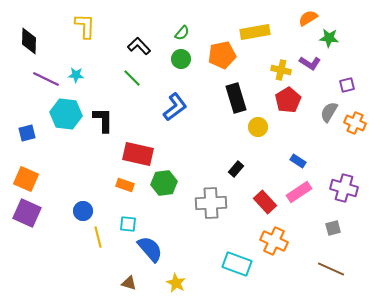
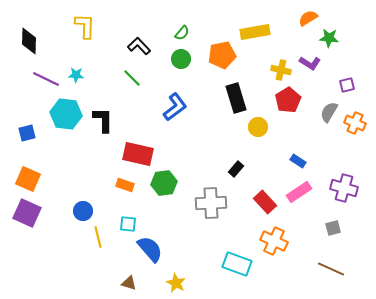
orange square at (26, 179): moved 2 px right
